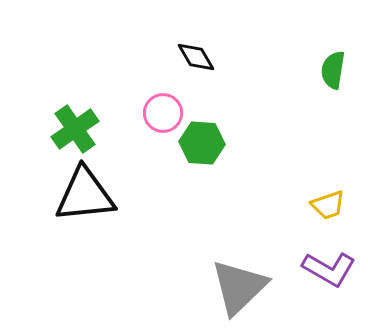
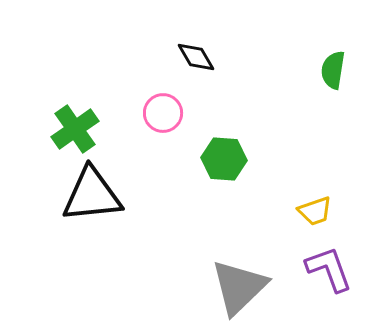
green hexagon: moved 22 px right, 16 px down
black triangle: moved 7 px right
yellow trapezoid: moved 13 px left, 6 px down
purple L-shape: rotated 140 degrees counterclockwise
